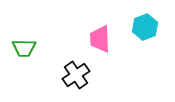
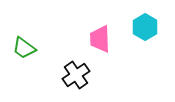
cyan hexagon: rotated 10 degrees counterclockwise
green trapezoid: rotated 35 degrees clockwise
